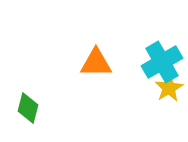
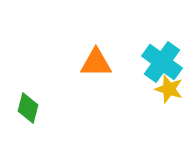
cyan cross: rotated 24 degrees counterclockwise
yellow star: moved 1 px down; rotated 24 degrees counterclockwise
